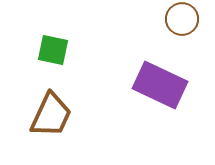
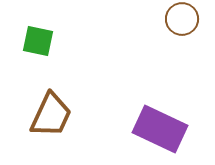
green square: moved 15 px left, 9 px up
purple rectangle: moved 44 px down
